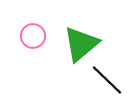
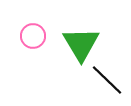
green triangle: rotated 21 degrees counterclockwise
